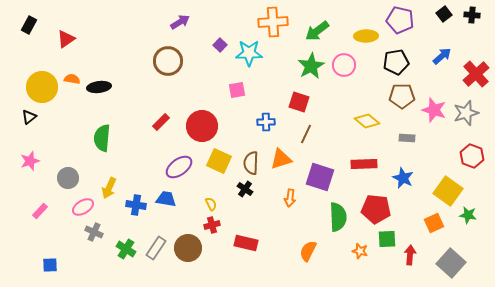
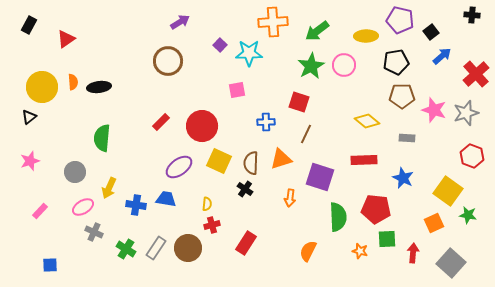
black square at (444, 14): moved 13 px left, 18 px down
orange semicircle at (72, 79): moved 1 px right, 3 px down; rotated 77 degrees clockwise
red rectangle at (364, 164): moved 4 px up
gray circle at (68, 178): moved 7 px right, 6 px up
yellow semicircle at (211, 204): moved 4 px left; rotated 32 degrees clockwise
red rectangle at (246, 243): rotated 70 degrees counterclockwise
red arrow at (410, 255): moved 3 px right, 2 px up
